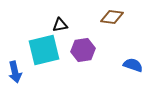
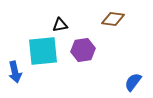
brown diamond: moved 1 px right, 2 px down
cyan square: moved 1 px left, 1 px down; rotated 8 degrees clockwise
blue semicircle: moved 17 px down; rotated 72 degrees counterclockwise
